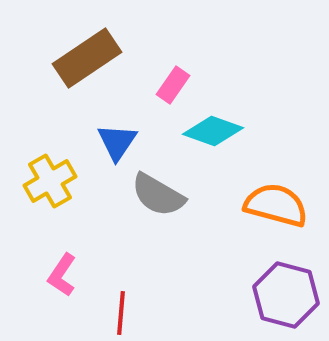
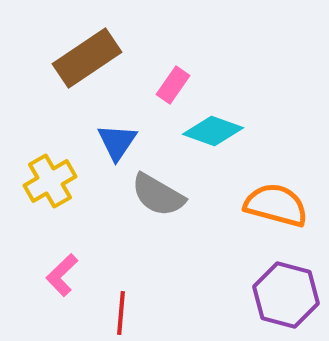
pink L-shape: rotated 12 degrees clockwise
